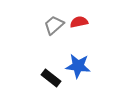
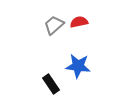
black rectangle: moved 6 px down; rotated 18 degrees clockwise
